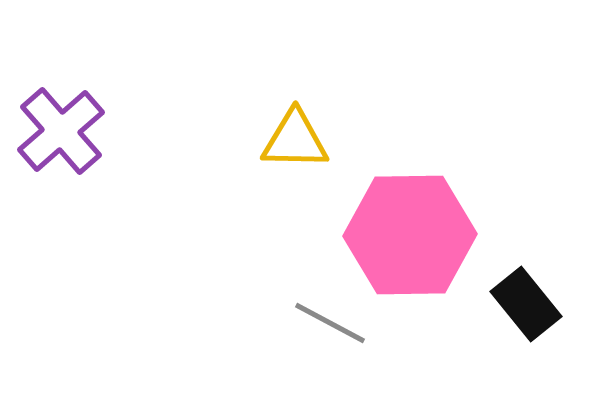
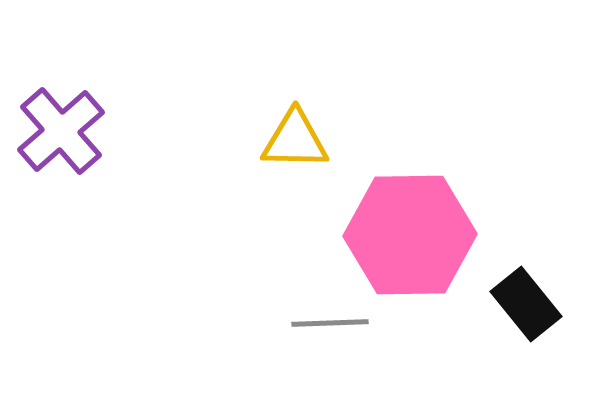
gray line: rotated 30 degrees counterclockwise
